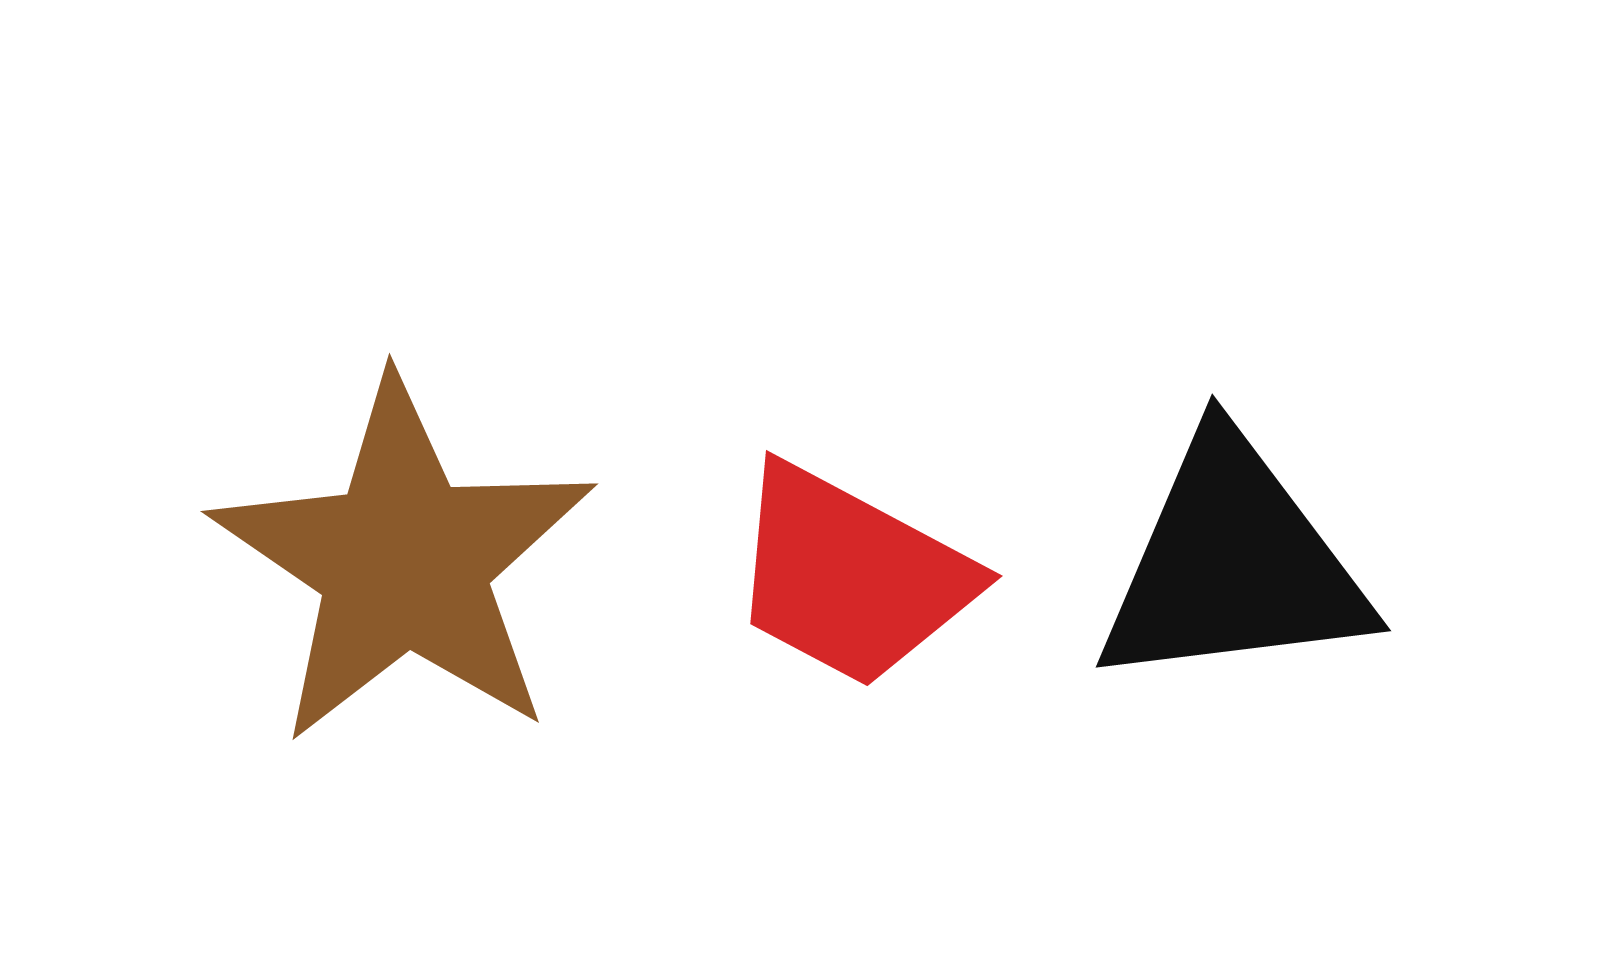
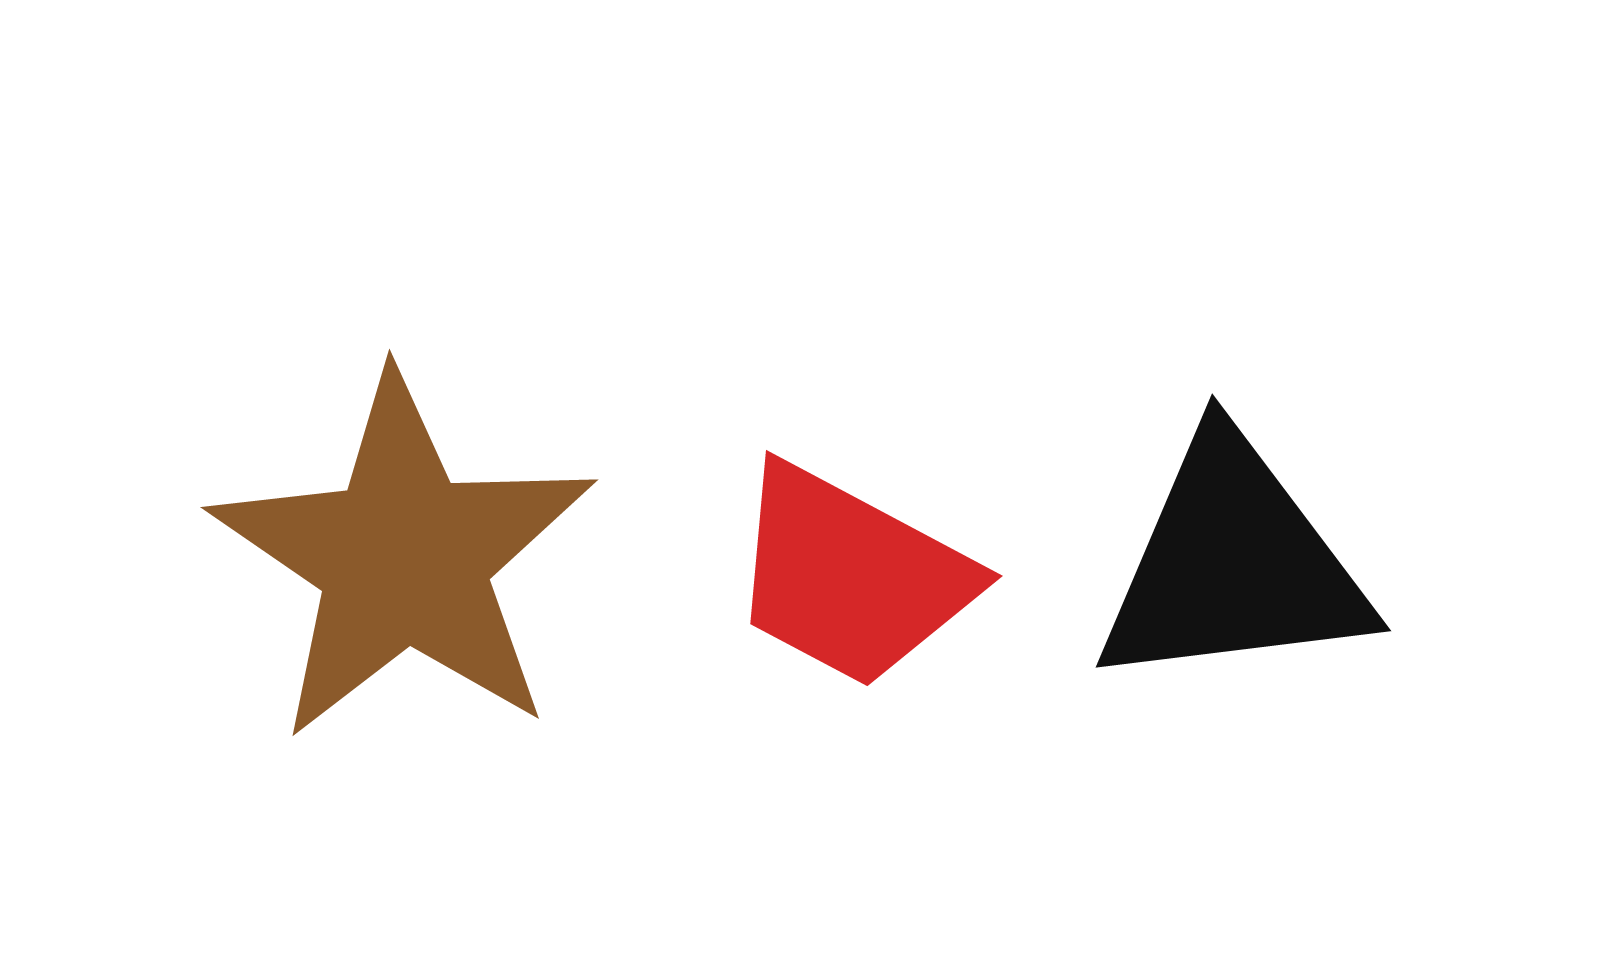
brown star: moved 4 px up
